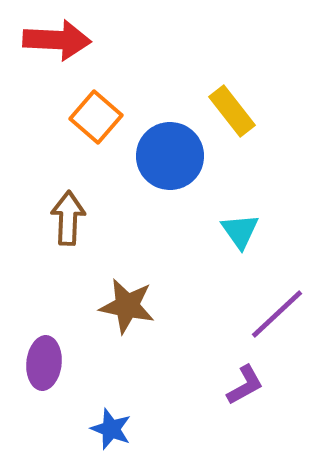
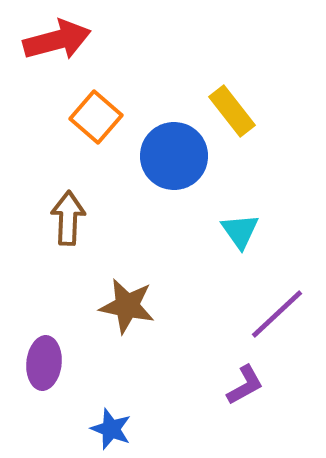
red arrow: rotated 18 degrees counterclockwise
blue circle: moved 4 px right
